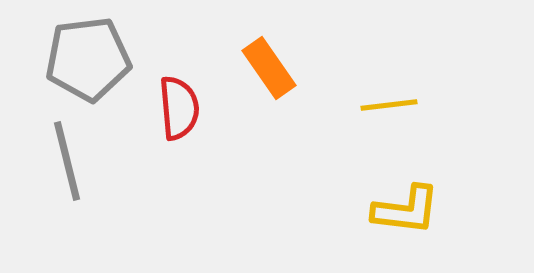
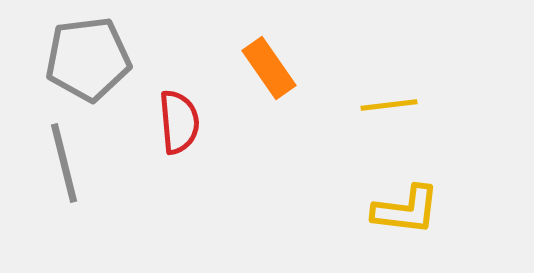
red semicircle: moved 14 px down
gray line: moved 3 px left, 2 px down
